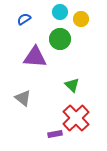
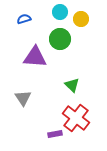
blue semicircle: rotated 16 degrees clockwise
gray triangle: rotated 18 degrees clockwise
red cross: rotated 8 degrees counterclockwise
